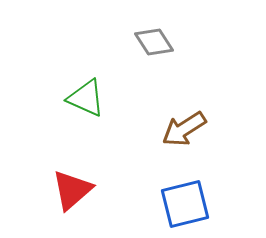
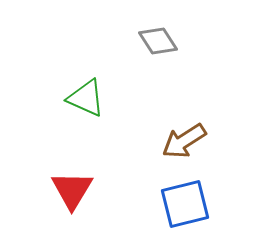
gray diamond: moved 4 px right, 1 px up
brown arrow: moved 12 px down
red triangle: rotated 18 degrees counterclockwise
